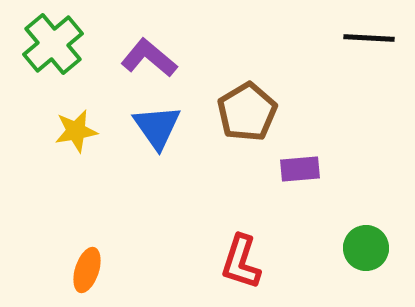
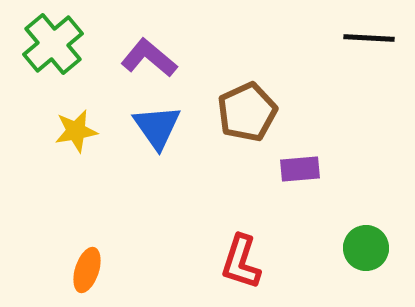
brown pentagon: rotated 6 degrees clockwise
